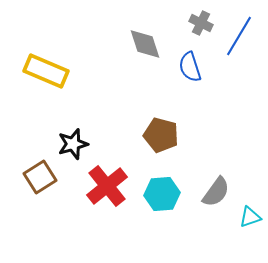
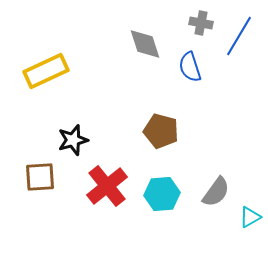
gray cross: rotated 15 degrees counterclockwise
yellow rectangle: rotated 48 degrees counterclockwise
brown pentagon: moved 4 px up
black star: moved 4 px up
brown square: rotated 28 degrees clockwise
cyan triangle: rotated 10 degrees counterclockwise
